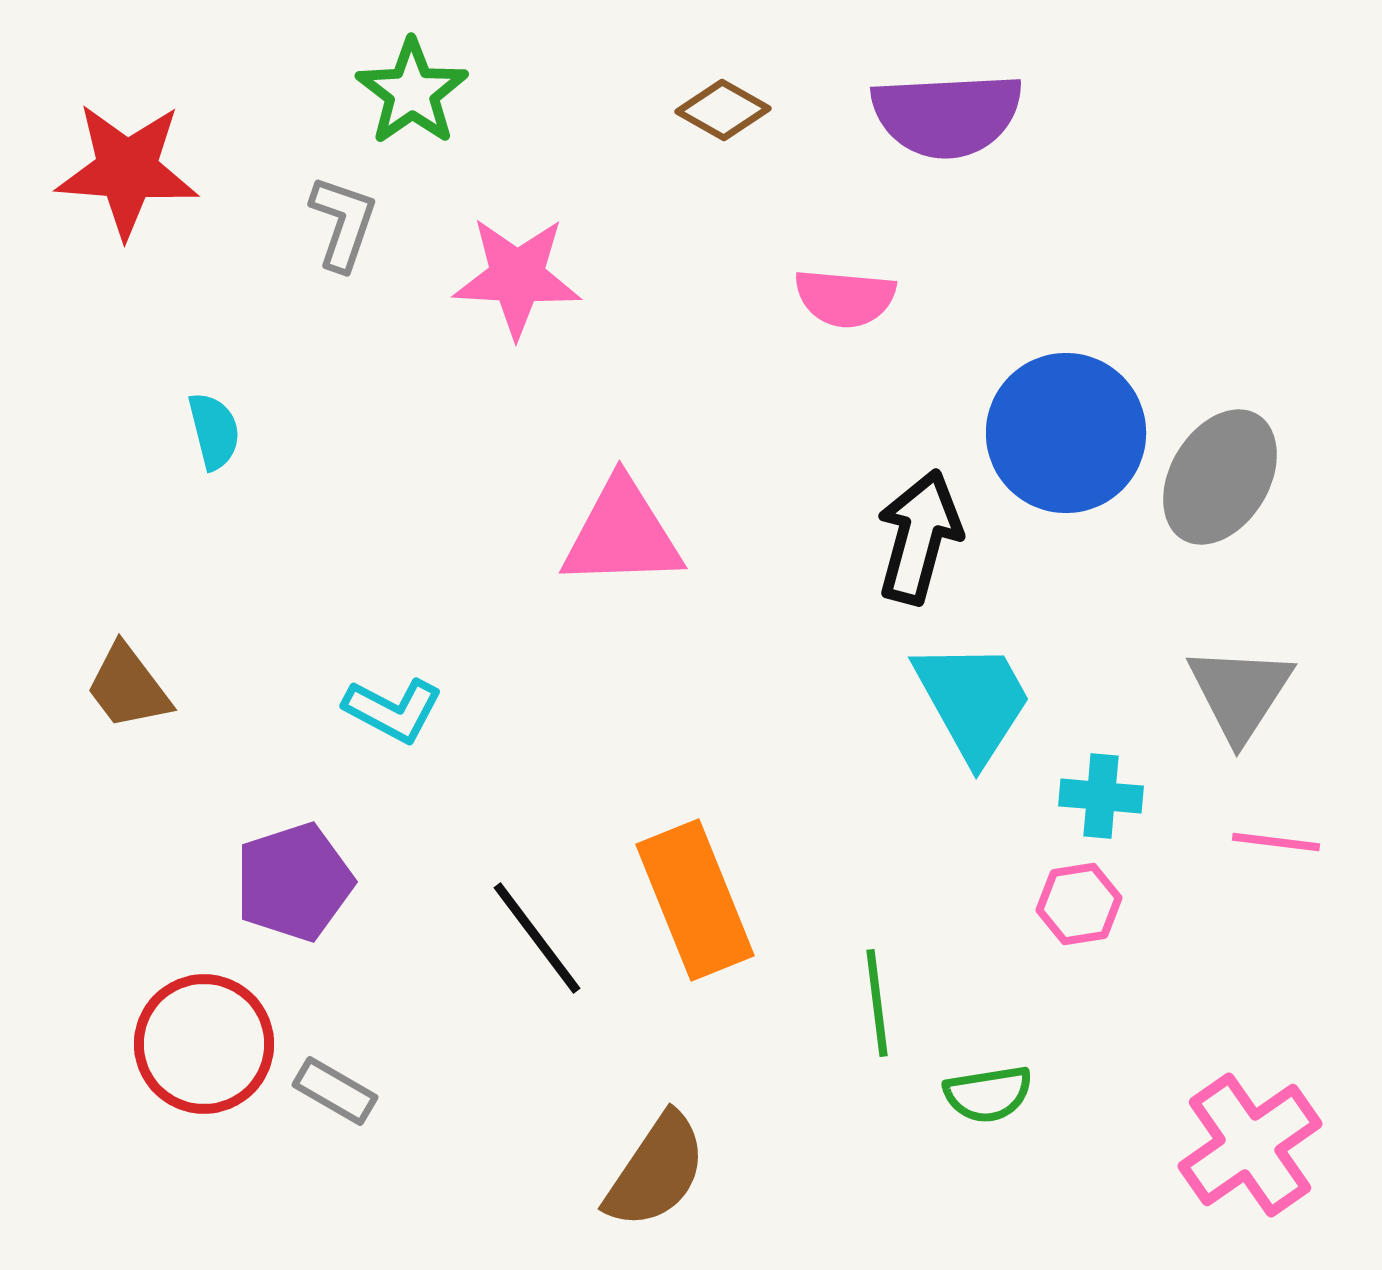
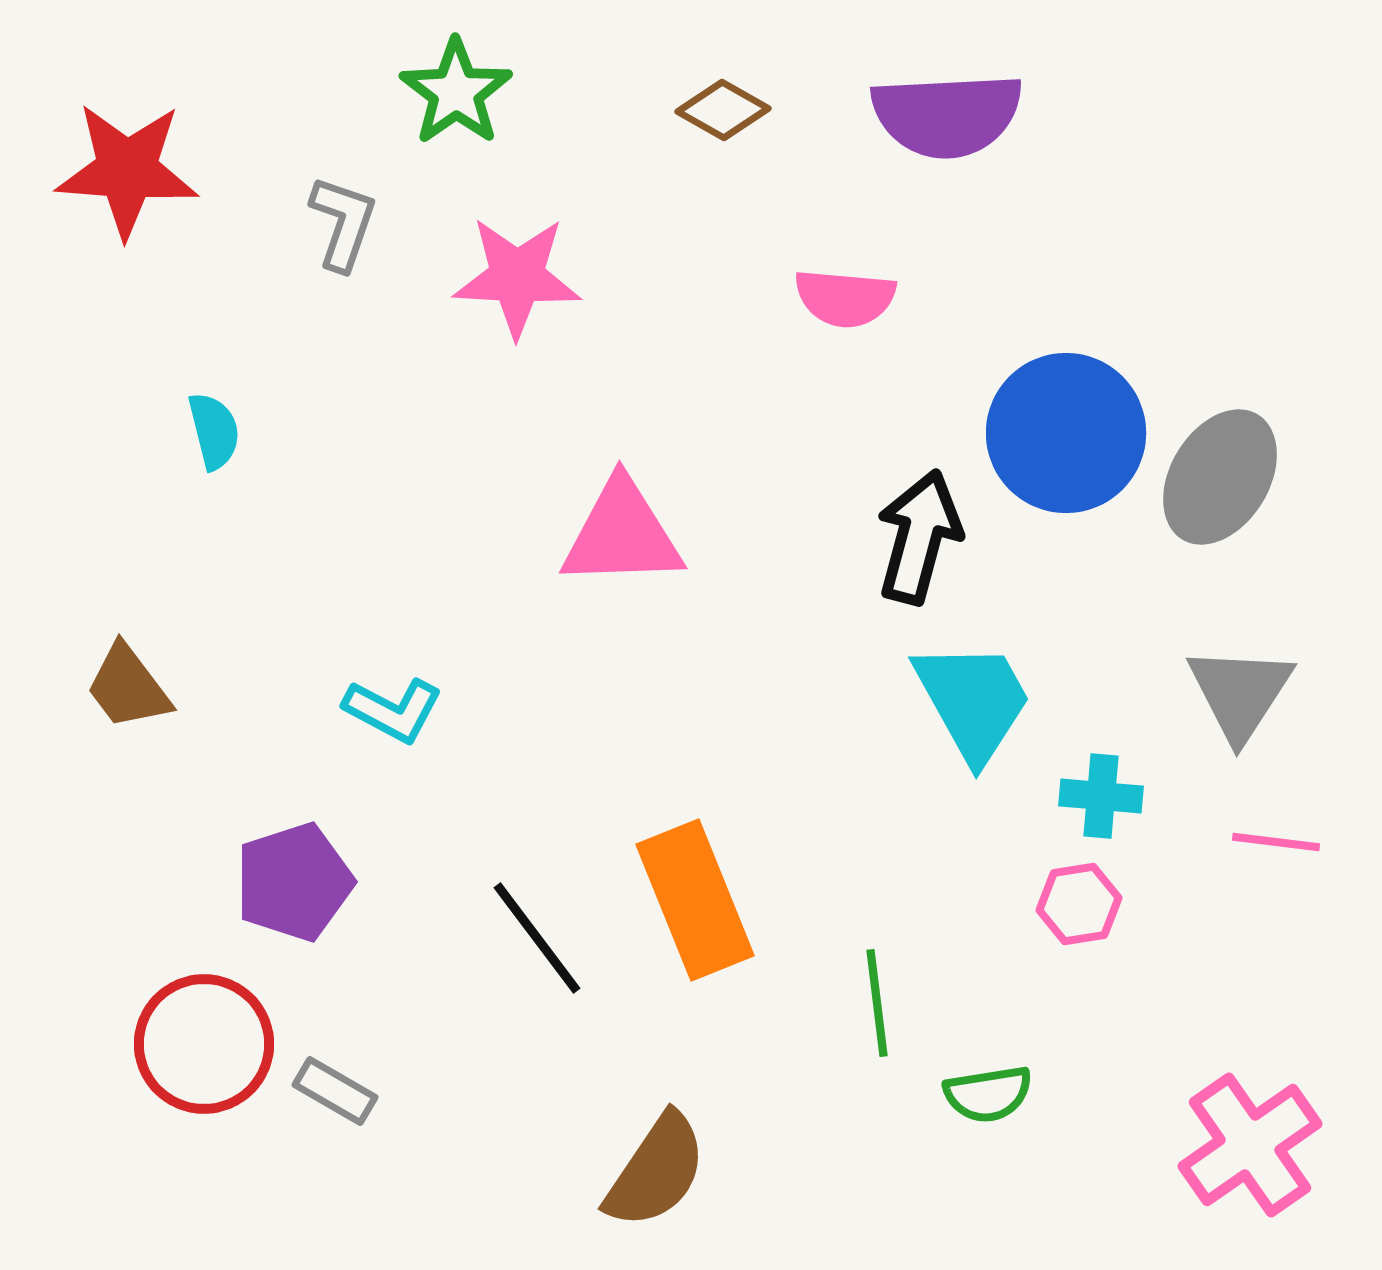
green star: moved 44 px right
